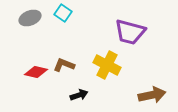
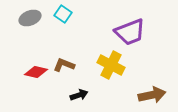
cyan square: moved 1 px down
purple trapezoid: rotated 36 degrees counterclockwise
yellow cross: moved 4 px right
